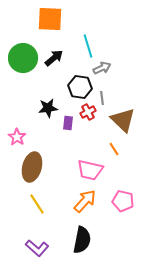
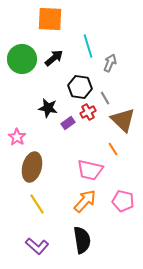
green circle: moved 1 px left, 1 px down
gray arrow: moved 8 px right, 5 px up; rotated 42 degrees counterclockwise
gray line: moved 3 px right; rotated 24 degrees counterclockwise
black star: rotated 18 degrees clockwise
purple rectangle: rotated 48 degrees clockwise
orange line: moved 1 px left
black semicircle: rotated 20 degrees counterclockwise
purple L-shape: moved 2 px up
